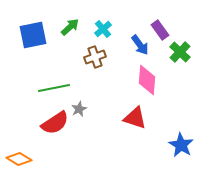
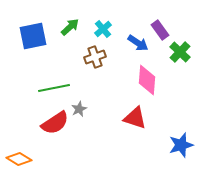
blue square: moved 1 px down
blue arrow: moved 2 px left, 2 px up; rotated 20 degrees counterclockwise
blue star: rotated 25 degrees clockwise
